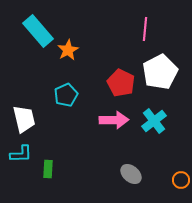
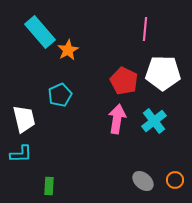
cyan rectangle: moved 2 px right, 1 px down
white pentagon: moved 3 px right, 1 px down; rotated 28 degrees clockwise
red pentagon: moved 3 px right, 2 px up
cyan pentagon: moved 6 px left
pink arrow: moved 3 px right, 1 px up; rotated 80 degrees counterclockwise
green rectangle: moved 1 px right, 17 px down
gray ellipse: moved 12 px right, 7 px down
orange circle: moved 6 px left
